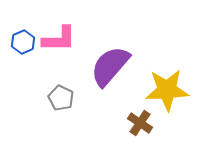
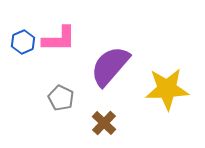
yellow star: moved 1 px up
brown cross: moved 36 px left; rotated 10 degrees clockwise
